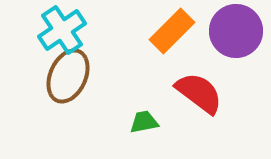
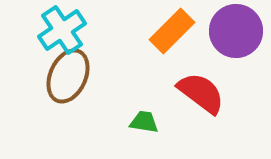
red semicircle: moved 2 px right
green trapezoid: rotated 20 degrees clockwise
